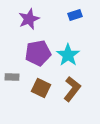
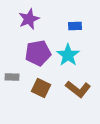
blue rectangle: moved 11 px down; rotated 16 degrees clockwise
brown L-shape: moved 6 px right; rotated 90 degrees clockwise
